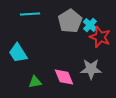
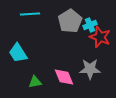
cyan cross: rotated 24 degrees clockwise
gray star: moved 1 px left
